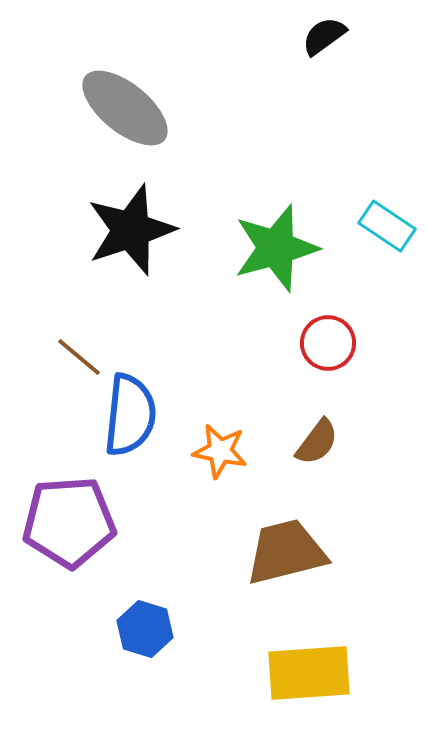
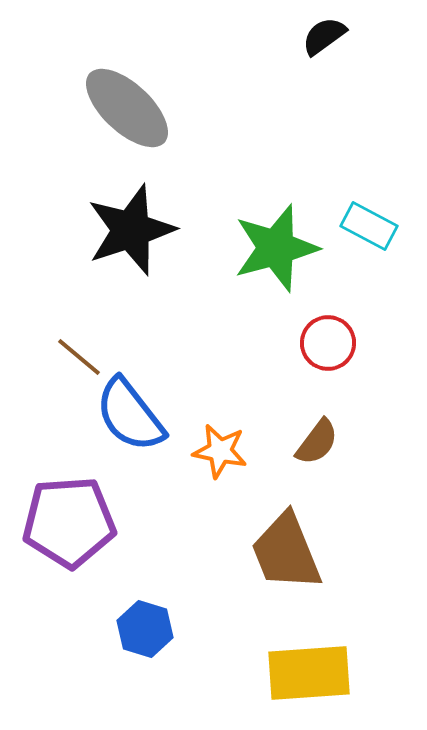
gray ellipse: moved 2 px right; rotated 4 degrees clockwise
cyan rectangle: moved 18 px left; rotated 6 degrees counterclockwise
blue semicircle: rotated 136 degrees clockwise
brown trapezoid: rotated 98 degrees counterclockwise
